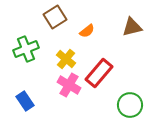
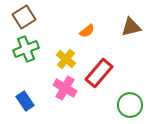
brown square: moved 31 px left
brown triangle: moved 1 px left
pink cross: moved 4 px left, 3 px down
